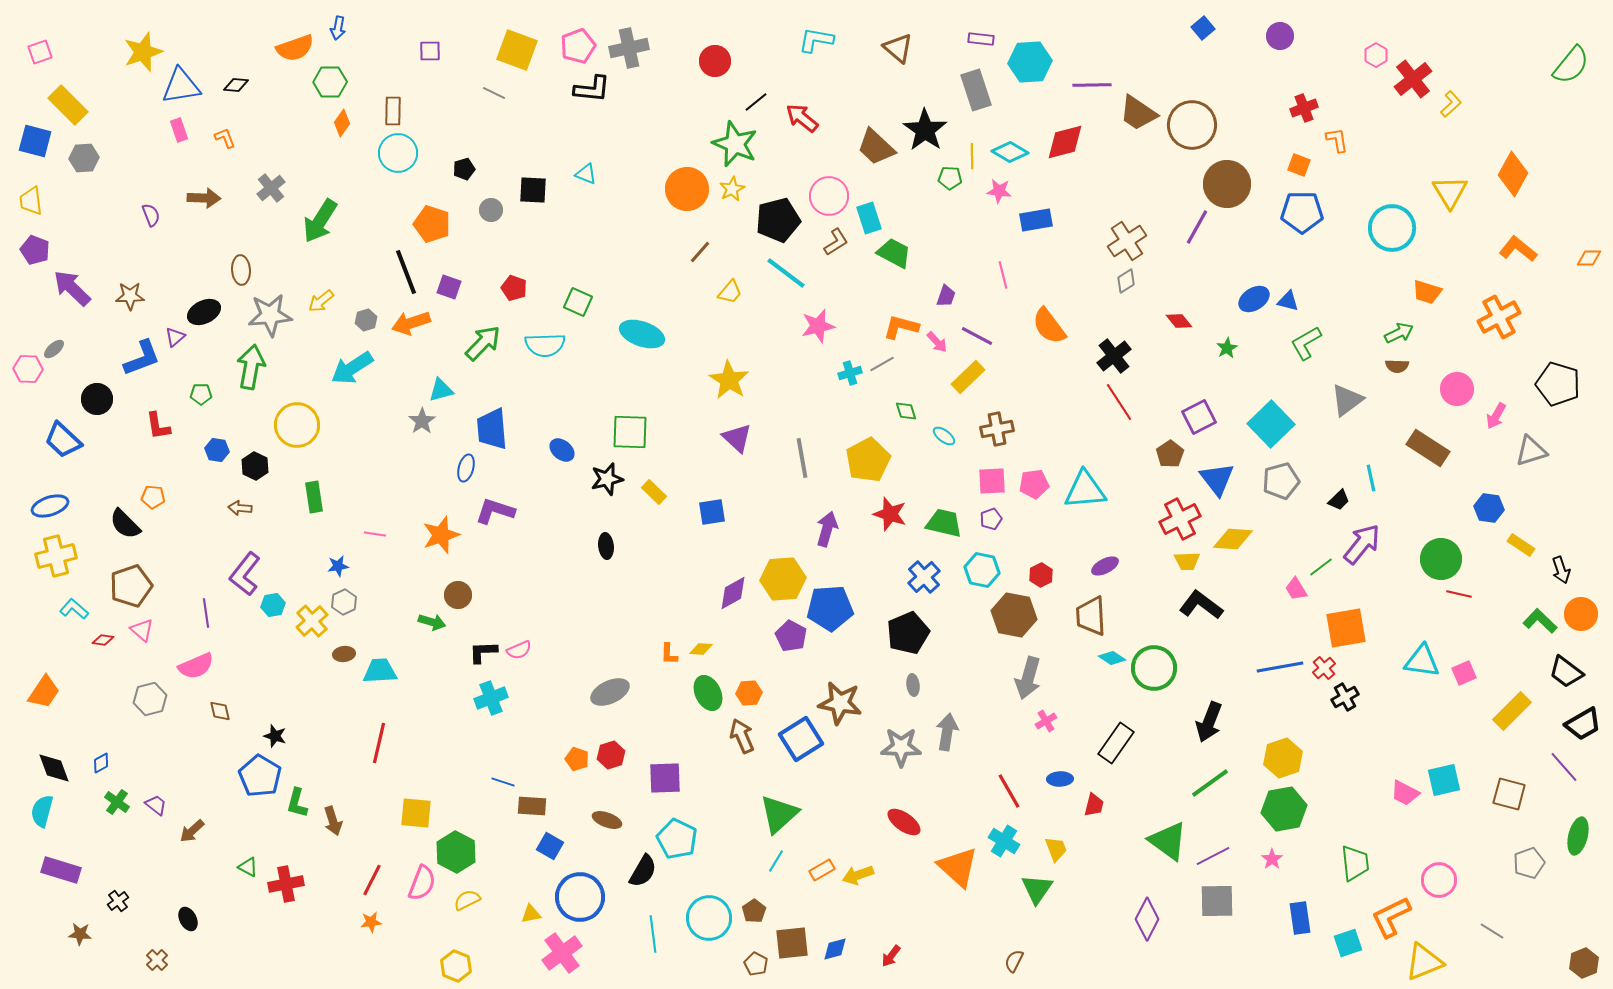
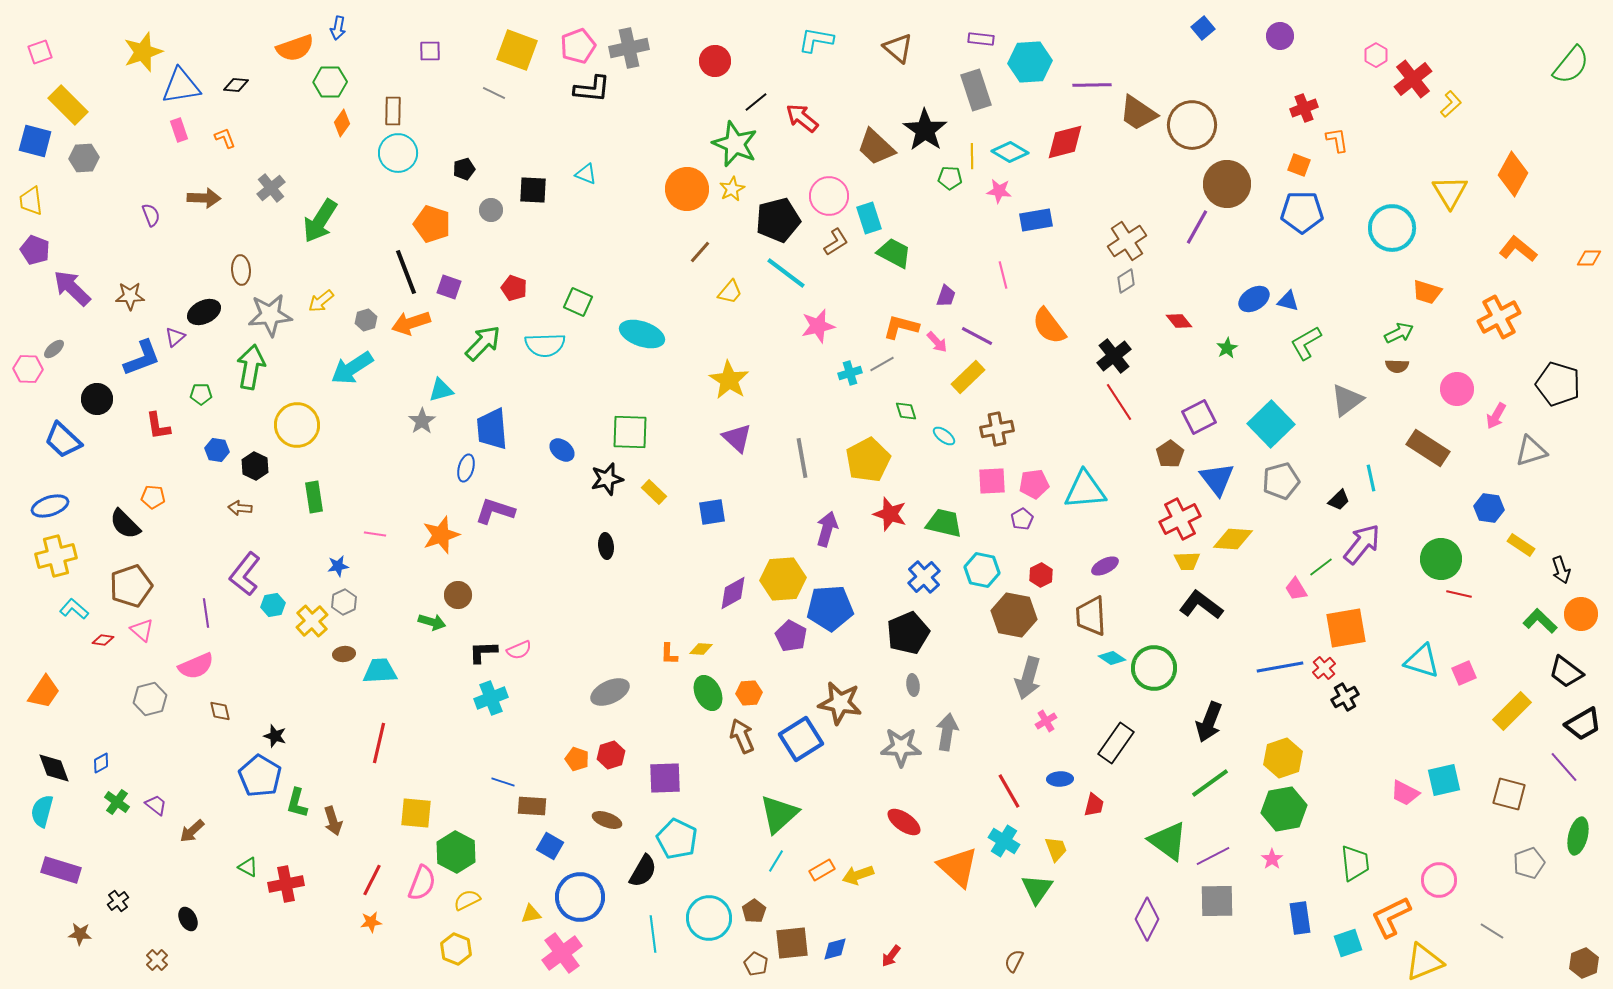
purple pentagon at (991, 519): moved 31 px right; rotated 10 degrees counterclockwise
cyan triangle at (1422, 661): rotated 9 degrees clockwise
yellow hexagon at (456, 966): moved 17 px up
